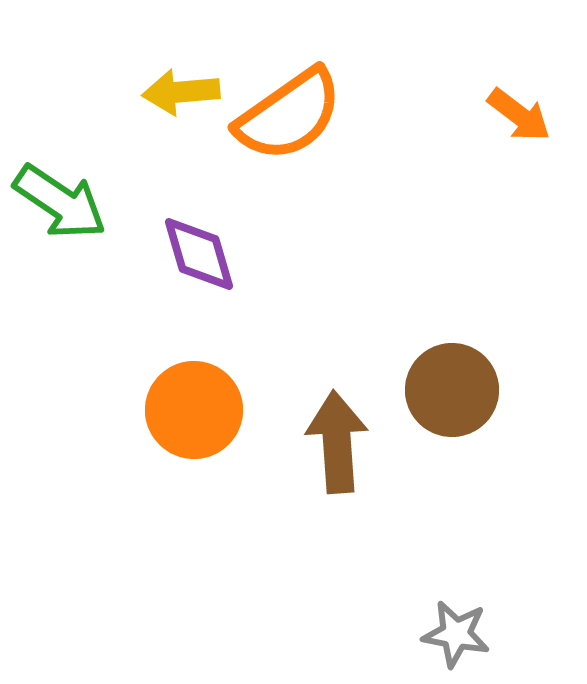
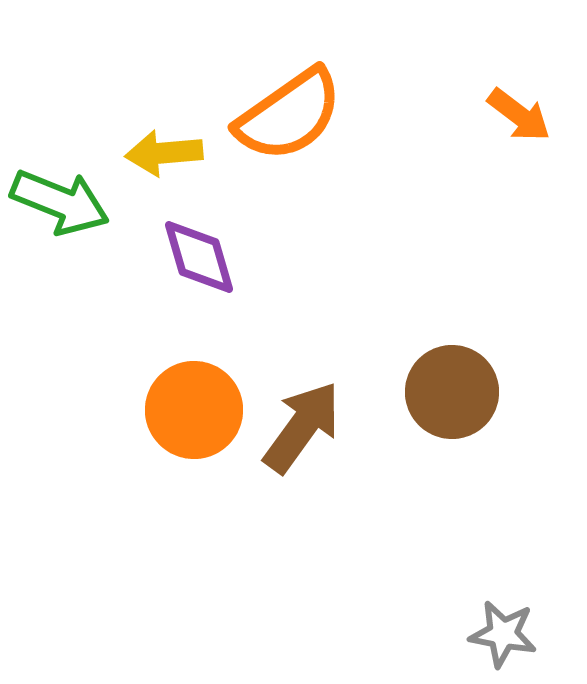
yellow arrow: moved 17 px left, 61 px down
green arrow: rotated 12 degrees counterclockwise
purple diamond: moved 3 px down
brown circle: moved 2 px down
brown arrow: moved 35 px left, 15 px up; rotated 40 degrees clockwise
gray star: moved 47 px right
